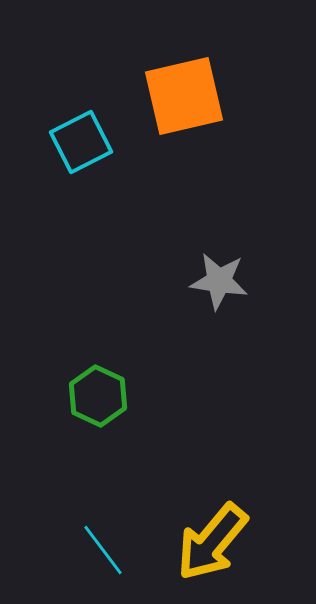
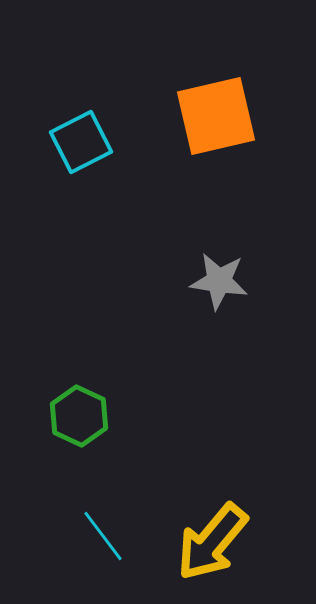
orange square: moved 32 px right, 20 px down
green hexagon: moved 19 px left, 20 px down
cyan line: moved 14 px up
